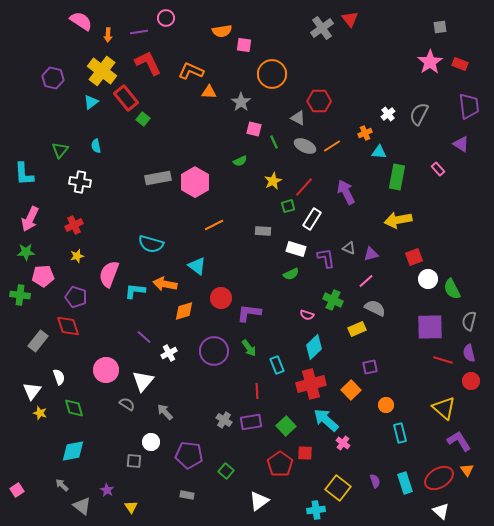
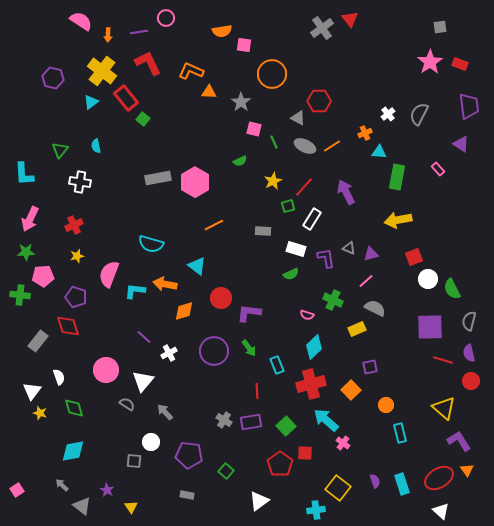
cyan rectangle at (405, 483): moved 3 px left, 1 px down
